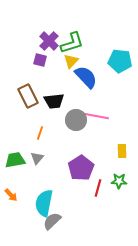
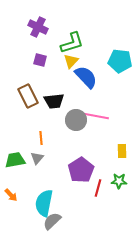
purple cross: moved 11 px left, 14 px up; rotated 18 degrees counterclockwise
orange line: moved 1 px right, 5 px down; rotated 24 degrees counterclockwise
purple pentagon: moved 2 px down
